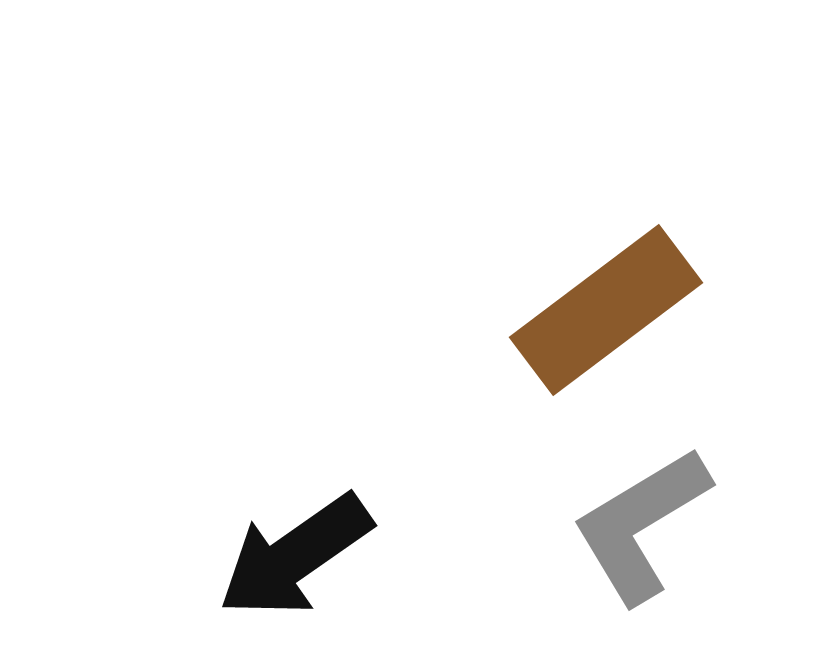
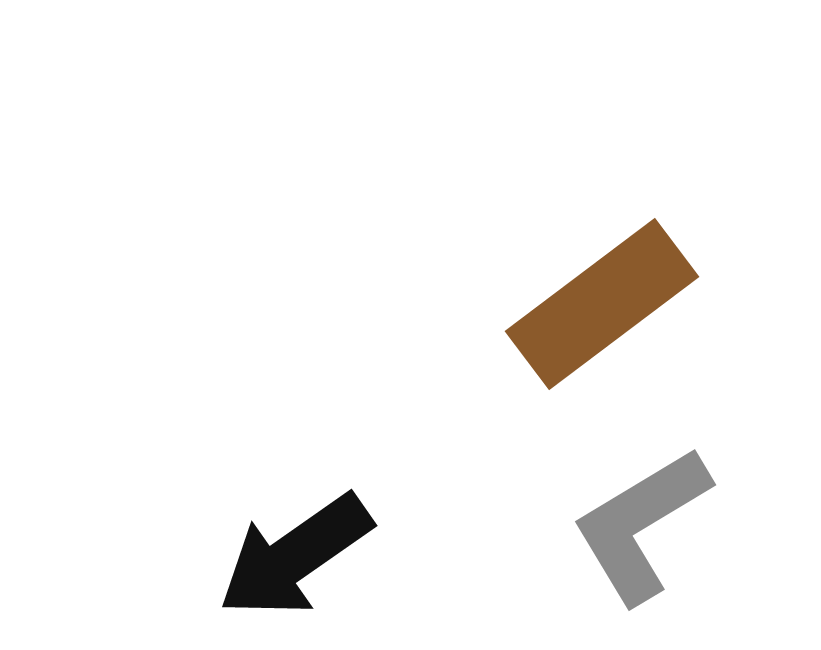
brown rectangle: moved 4 px left, 6 px up
